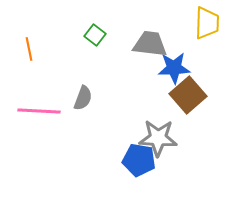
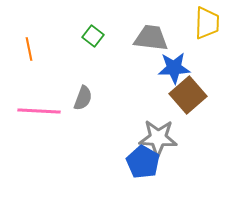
green square: moved 2 px left, 1 px down
gray trapezoid: moved 1 px right, 6 px up
blue pentagon: moved 4 px right, 2 px down; rotated 20 degrees clockwise
